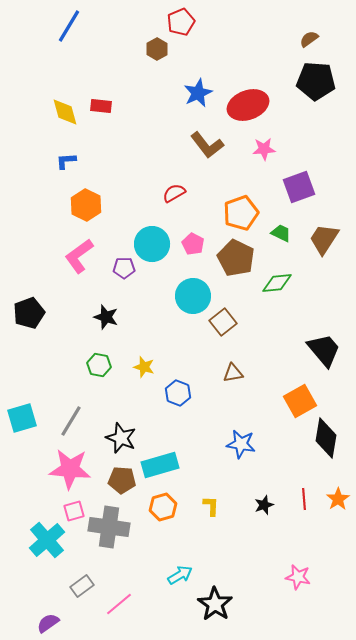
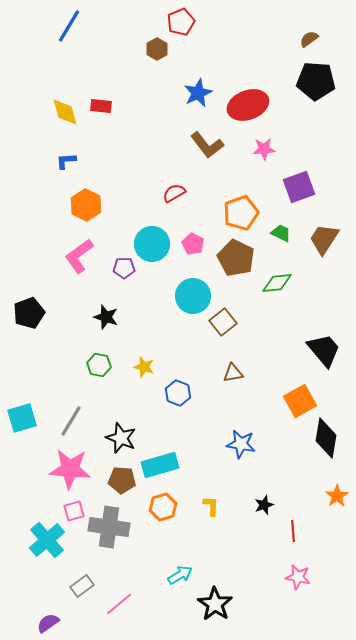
red line at (304, 499): moved 11 px left, 32 px down
orange star at (338, 499): moved 1 px left, 3 px up
